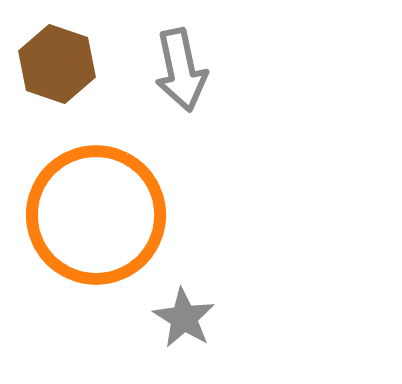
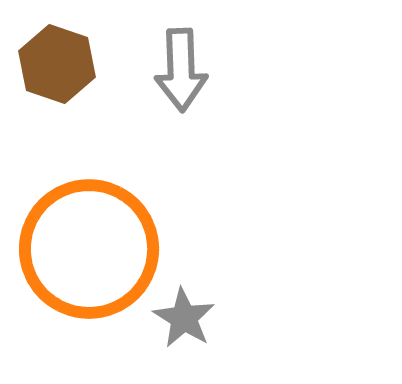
gray arrow: rotated 10 degrees clockwise
orange circle: moved 7 px left, 34 px down
